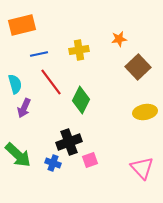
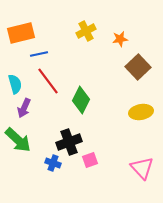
orange rectangle: moved 1 px left, 8 px down
orange star: moved 1 px right
yellow cross: moved 7 px right, 19 px up; rotated 18 degrees counterclockwise
red line: moved 3 px left, 1 px up
yellow ellipse: moved 4 px left
green arrow: moved 15 px up
